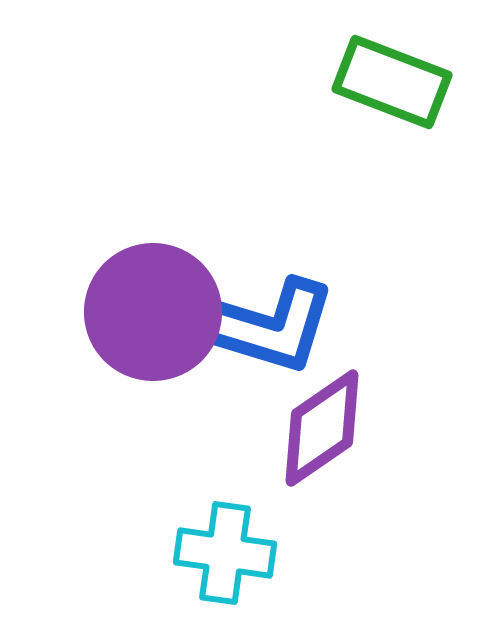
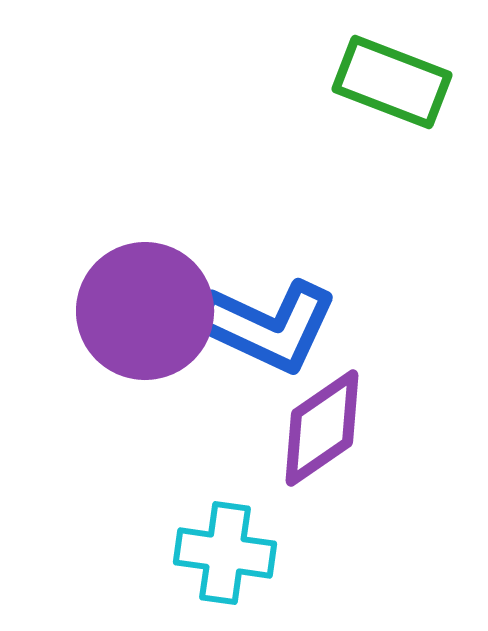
purple circle: moved 8 px left, 1 px up
blue L-shape: rotated 8 degrees clockwise
